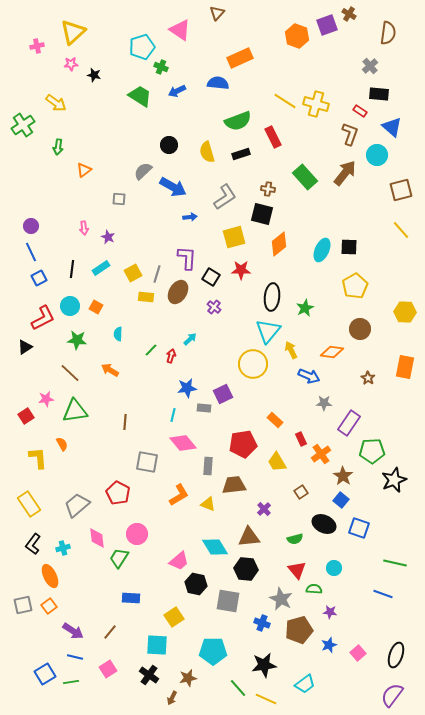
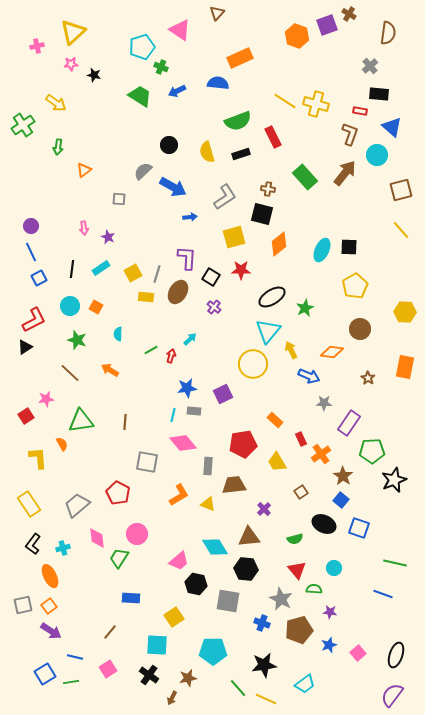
red rectangle at (360, 111): rotated 24 degrees counterclockwise
black ellipse at (272, 297): rotated 52 degrees clockwise
red L-shape at (43, 318): moved 9 px left, 2 px down
green star at (77, 340): rotated 12 degrees clockwise
green line at (151, 350): rotated 16 degrees clockwise
gray rectangle at (204, 408): moved 10 px left, 3 px down
green triangle at (75, 411): moved 6 px right, 10 px down
purple arrow at (73, 631): moved 22 px left
